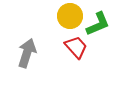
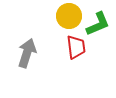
yellow circle: moved 1 px left
red trapezoid: rotated 35 degrees clockwise
